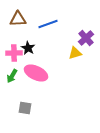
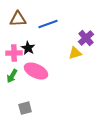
pink ellipse: moved 2 px up
gray square: rotated 24 degrees counterclockwise
